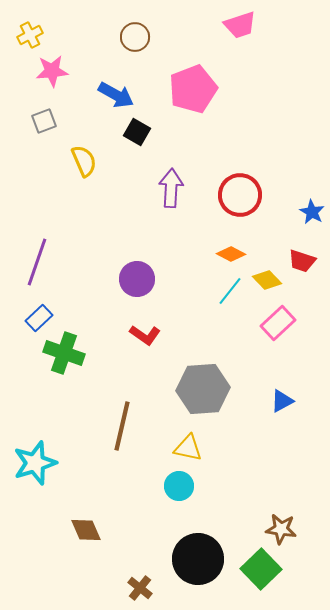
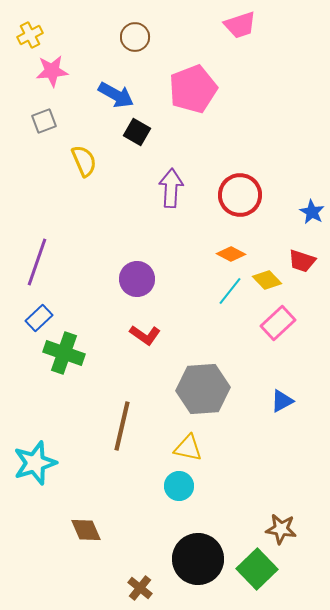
green square: moved 4 px left
